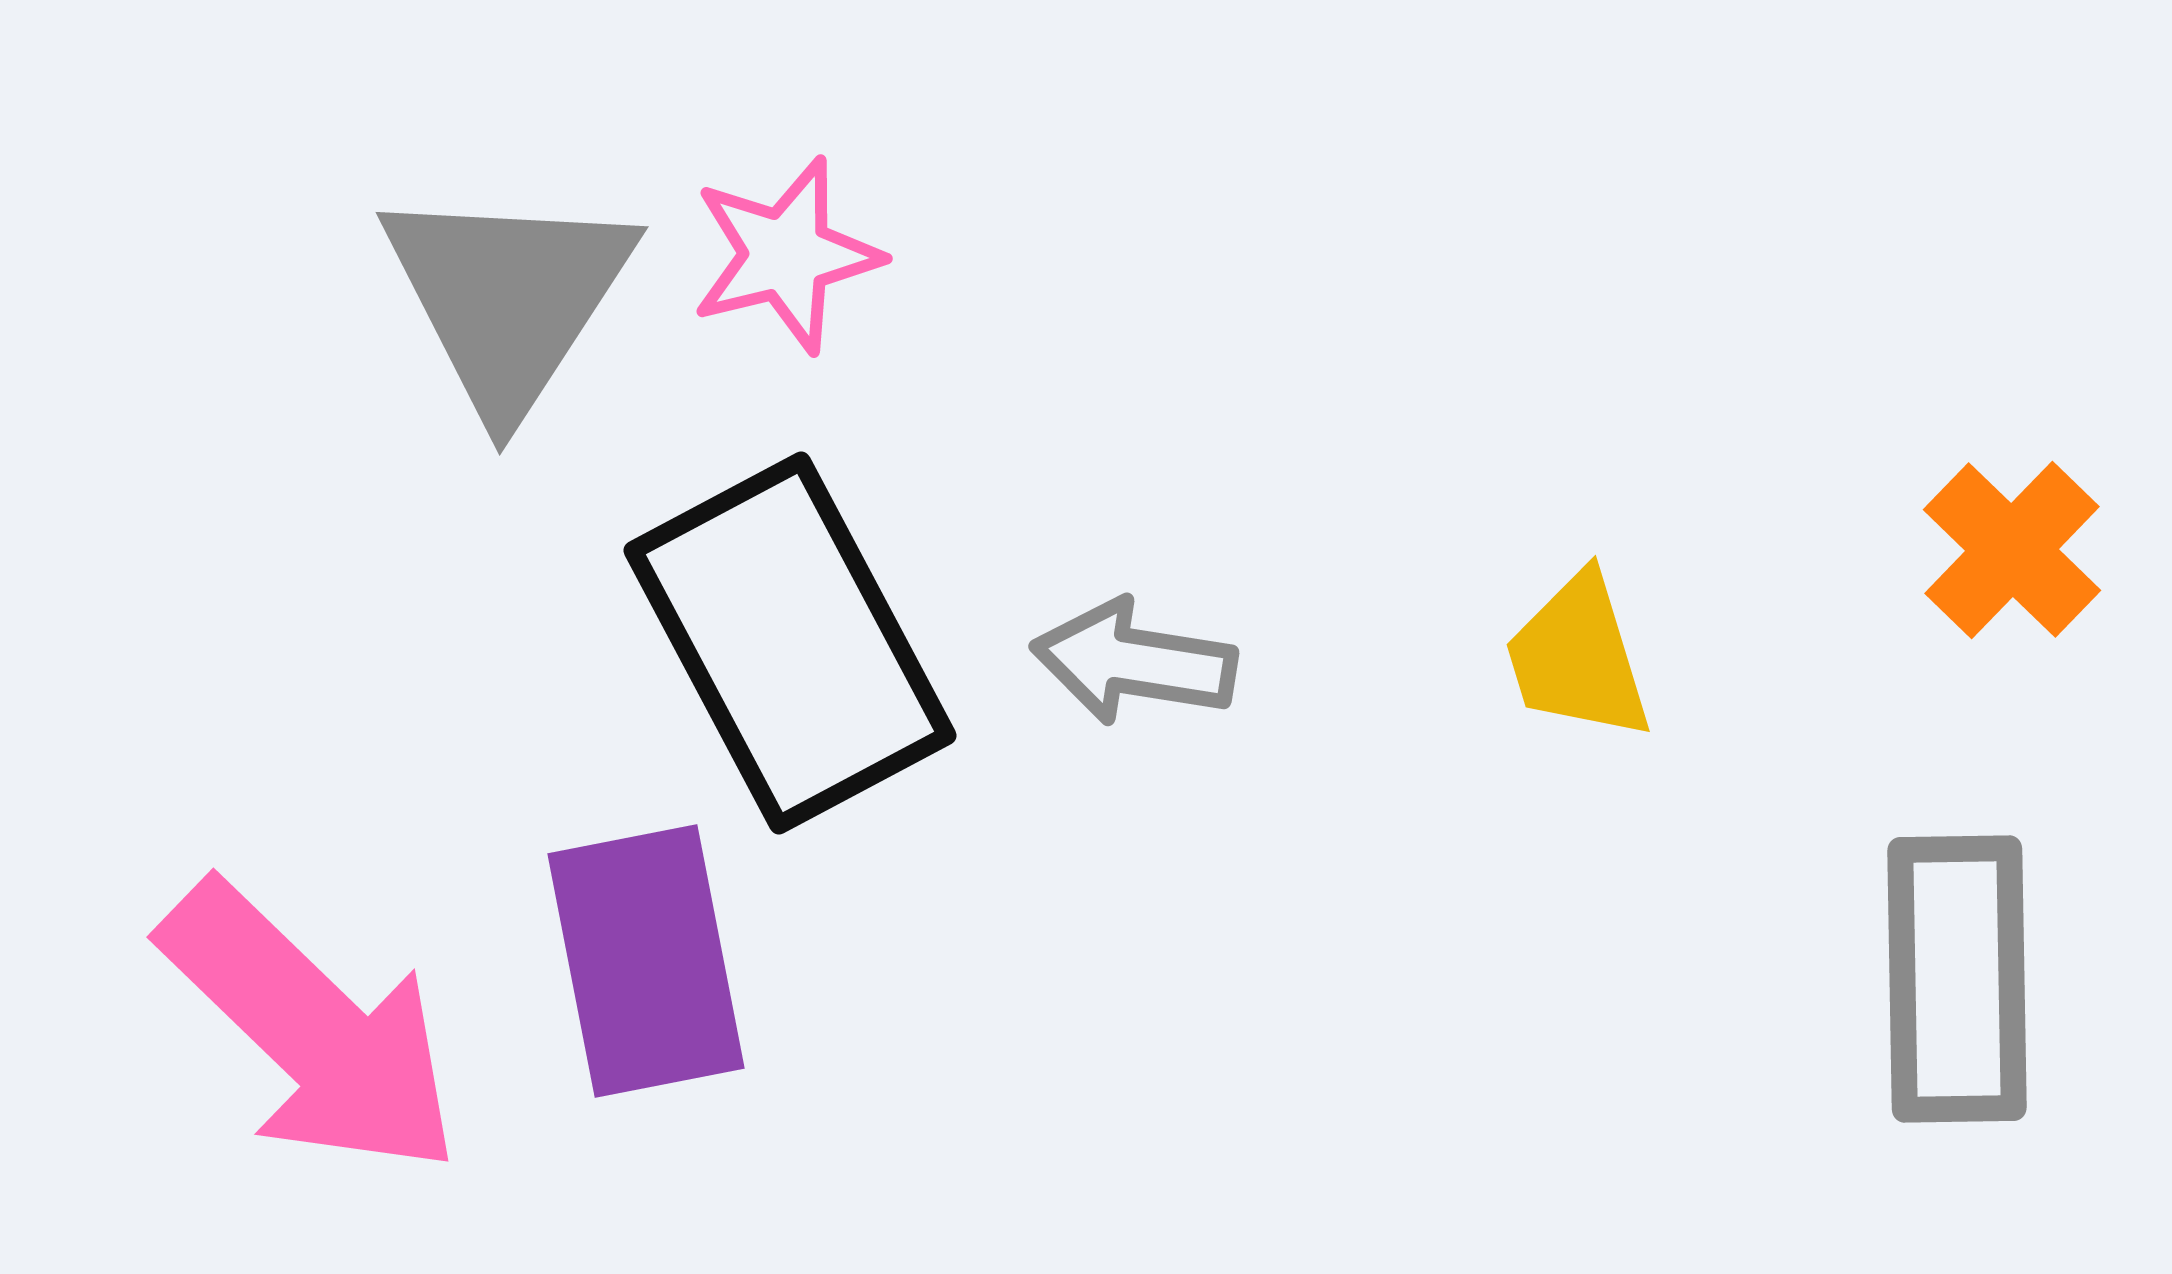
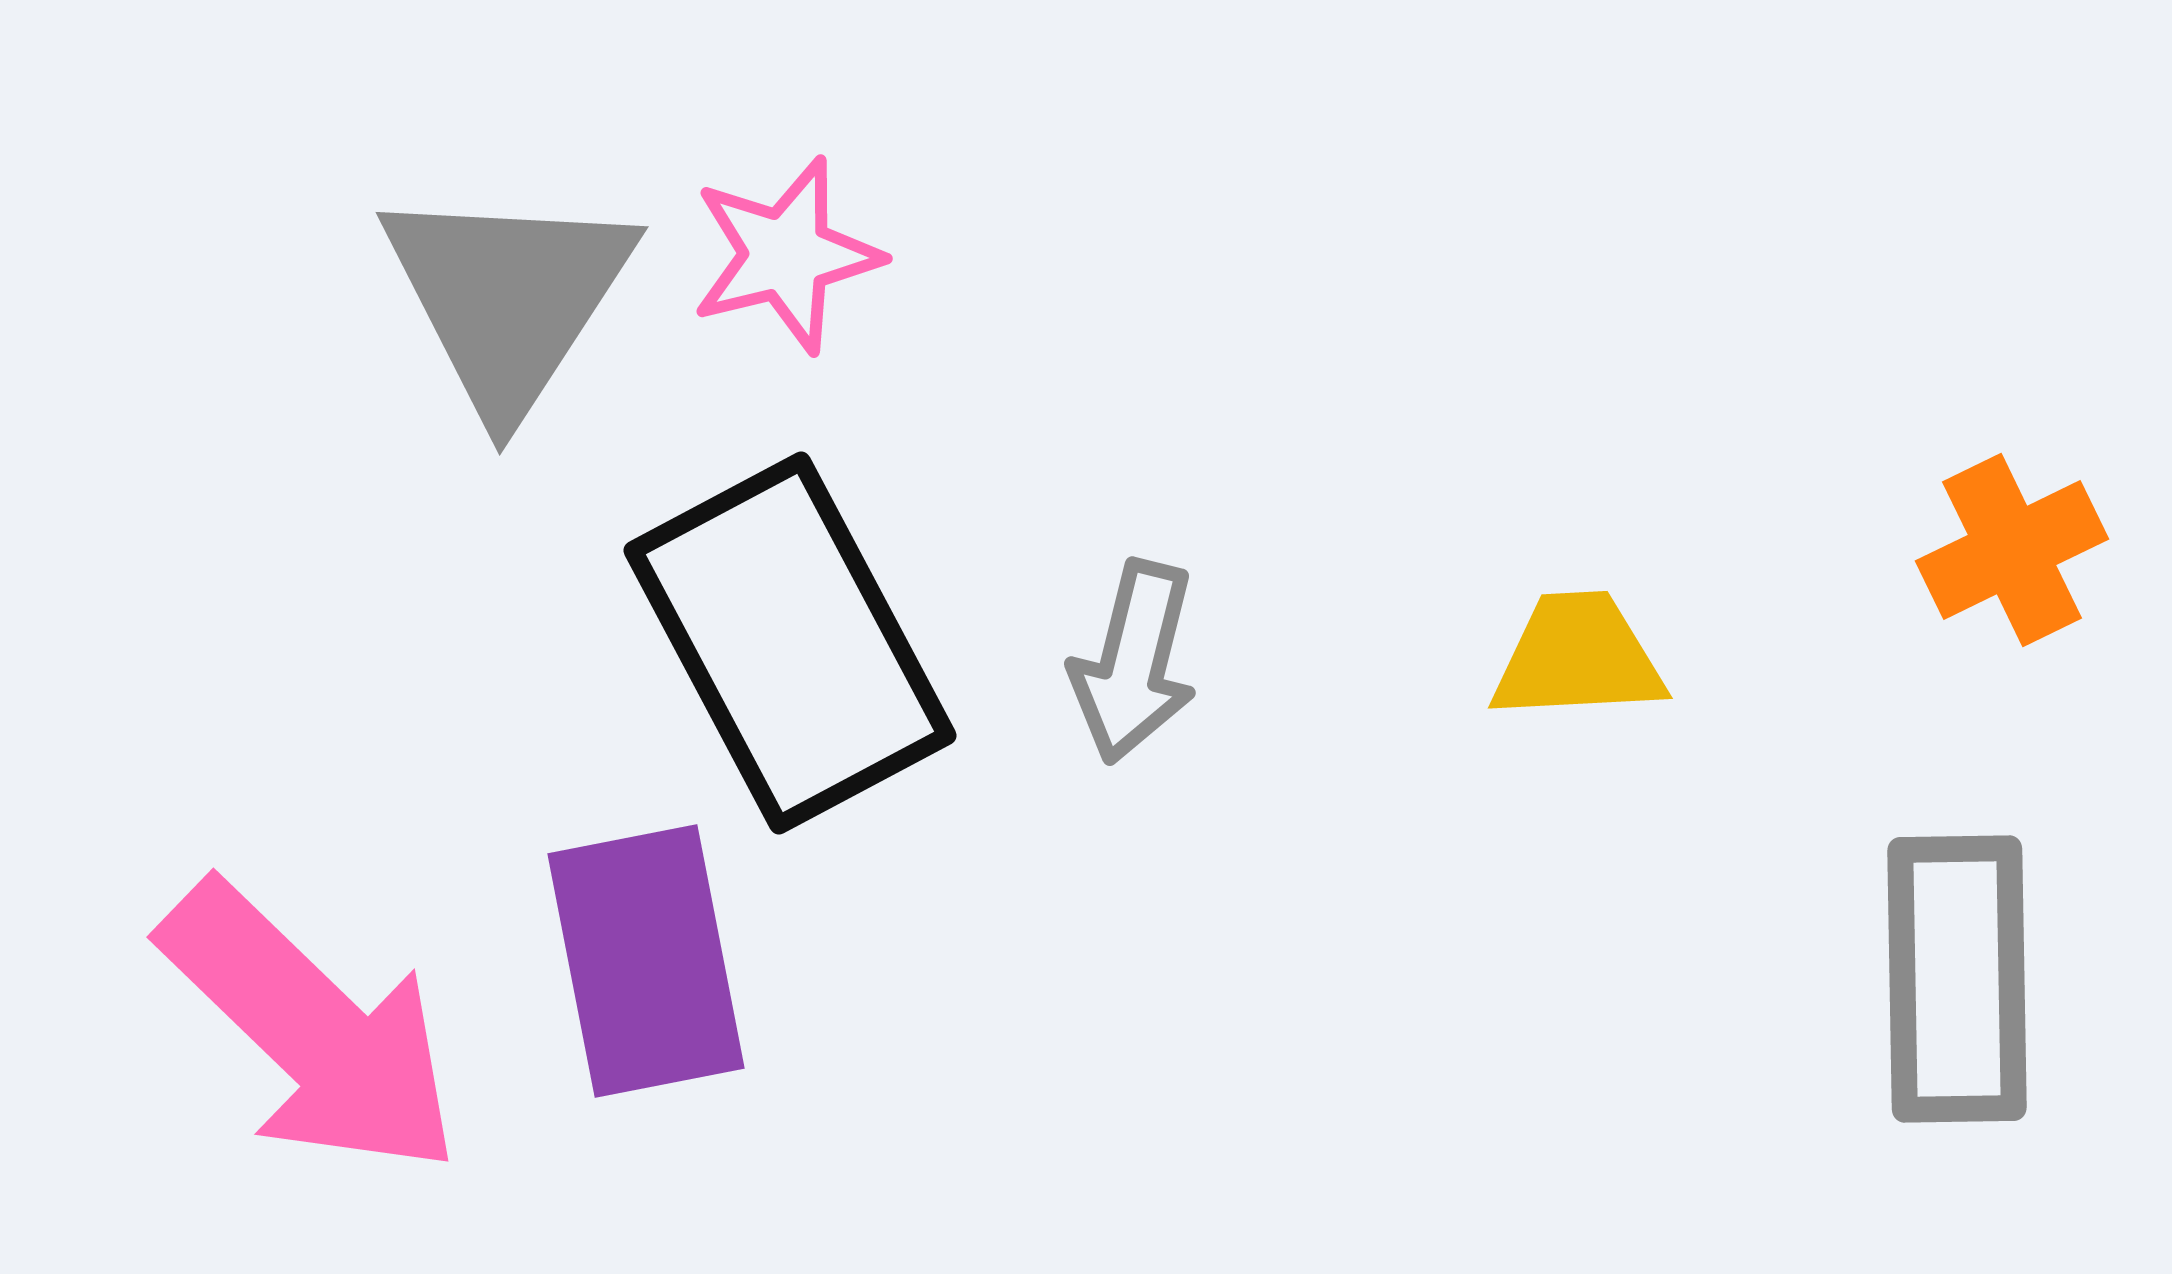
orange cross: rotated 20 degrees clockwise
yellow trapezoid: rotated 104 degrees clockwise
gray arrow: rotated 85 degrees counterclockwise
